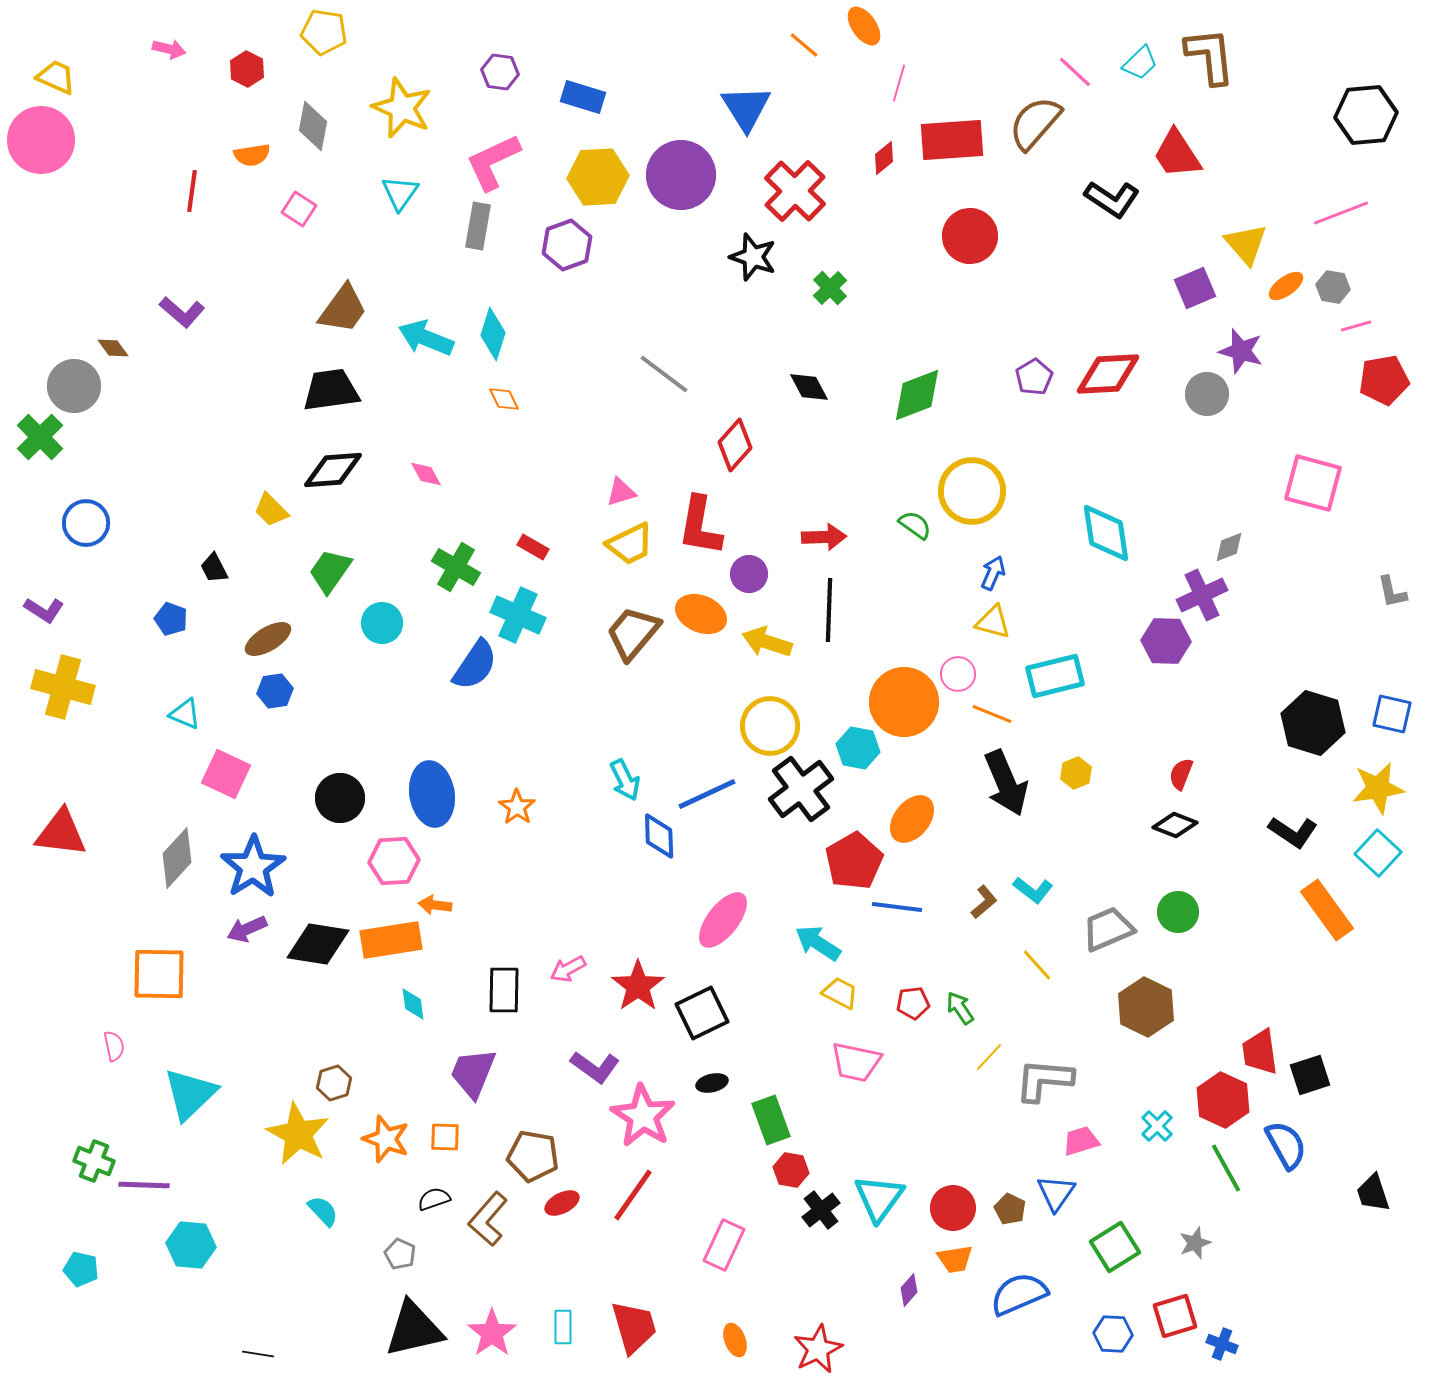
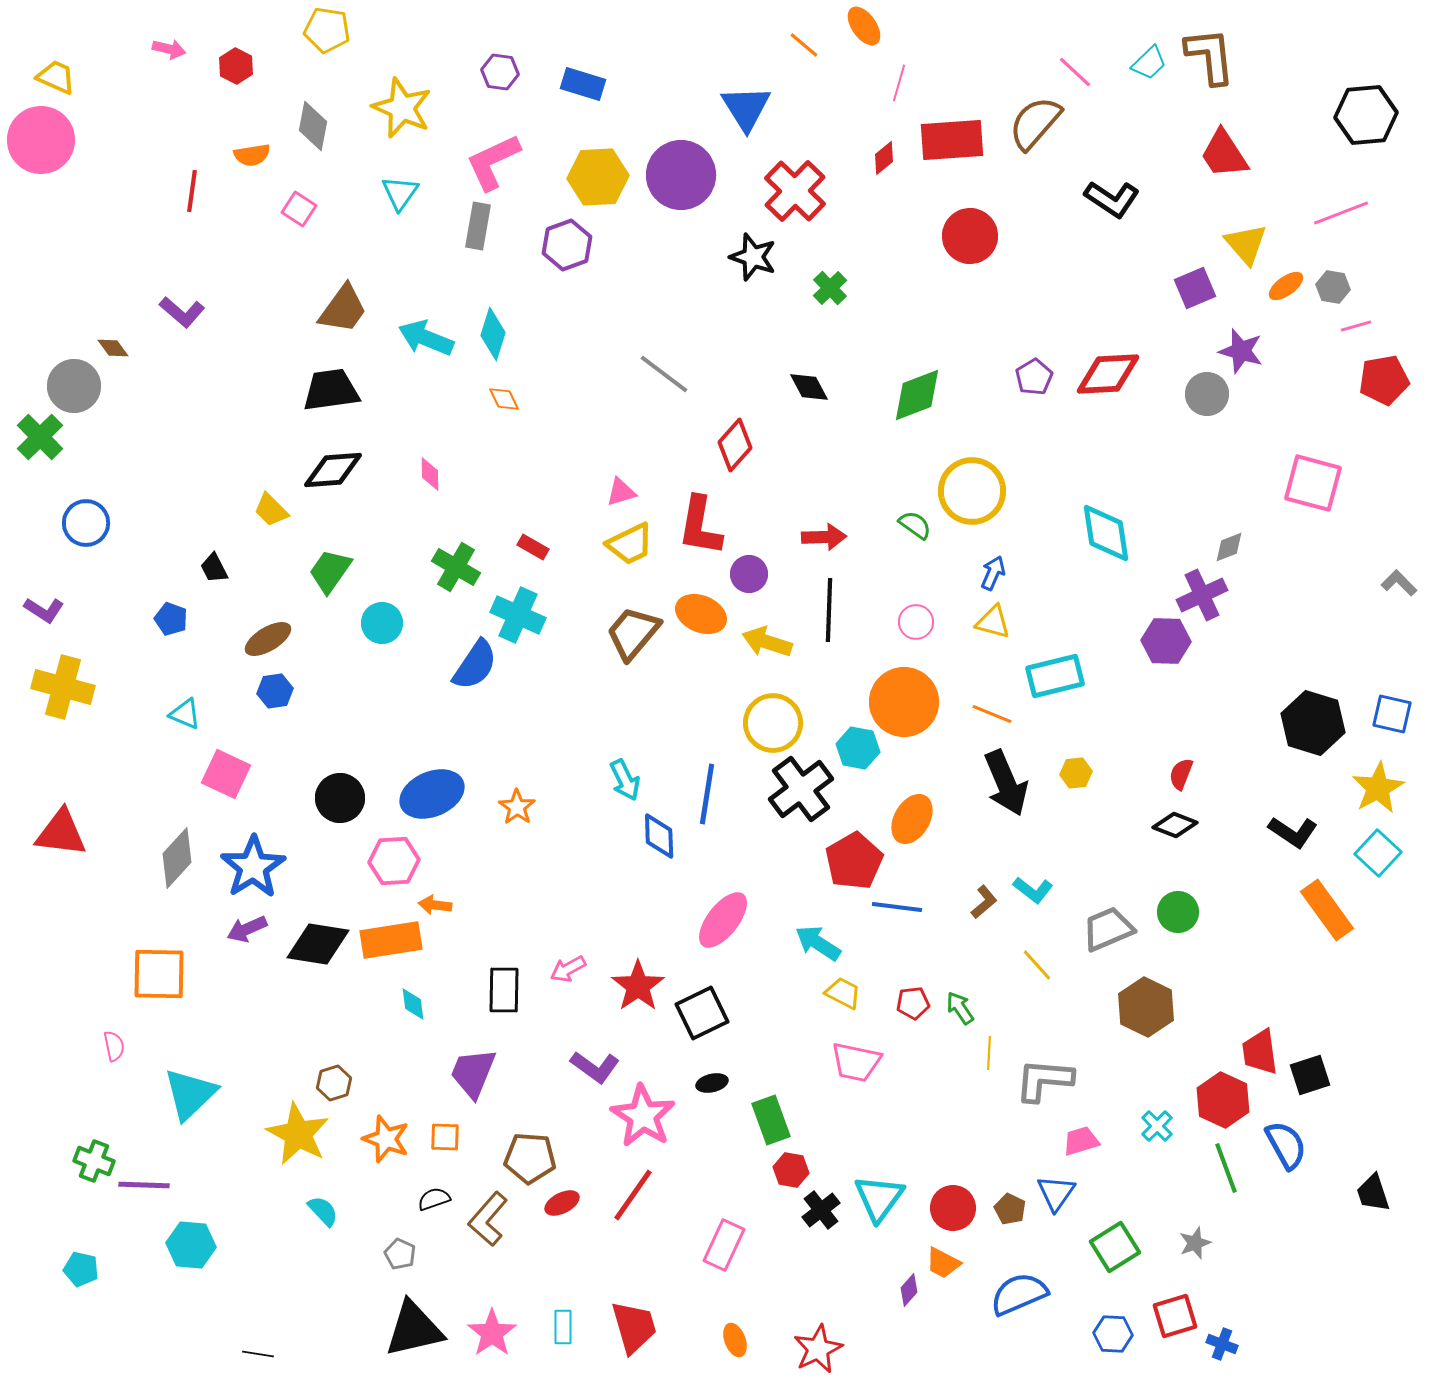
yellow pentagon at (324, 32): moved 3 px right, 2 px up
cyan trapezoid at (1140, 63): moved 9 px right
red hexagon at (247, 69): moved 11 px left, 3 px up
blue rectangle at (583, 97): moved 13 px up
red trapezoid at (1177, 154): moved 47 px right
pink diamond at (426, 474): moved 4 px right; rotated 28 degrees clockwise
gray L-shape at (1392, 592): moved 7 px right, 9 px up; rotated 147 degrees clockwise
pink circle at (958, 674): moved 42 px left, 52 px up
yellow circle at (770, 726): moved 3 px right, 3 px up
yellow hexagon at (1076, 773): rotated 16 degrees clockwise
yellow star at (1378, 788): rotated 20 degrees counterclockwise
blue ellipse at (432, 794): rotated 76 degrees clockwise
blue line at (707, 794): rotated 56 degrees counterclockwise
orange ellipse at (912, 819): rotated 9 degrees counterclockwise
yellow trapezoid at (840, 993): moved 3 px right
yellow line at (989, 1057): moved 4 px up; rotated 40 degrees counterclockwise
brown pentagon at (533, 1156): moved 3 px left, 2 px down; rotated 6 degrees counterclockwise
green line at (1226, 1168): rotated 9 degrees clockwise
orange trapezoid at (955, 1259): moved 12 px left, 4 px down; rotated 36 degrees clockwise
